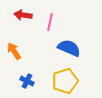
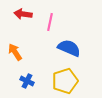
red arrow: moved 1 px up
orange arrow: moved 1 px right, 1 px down
